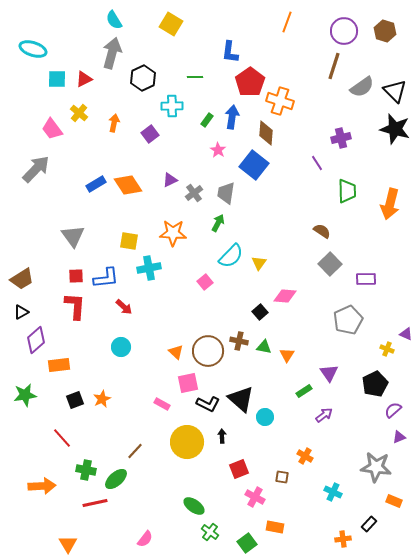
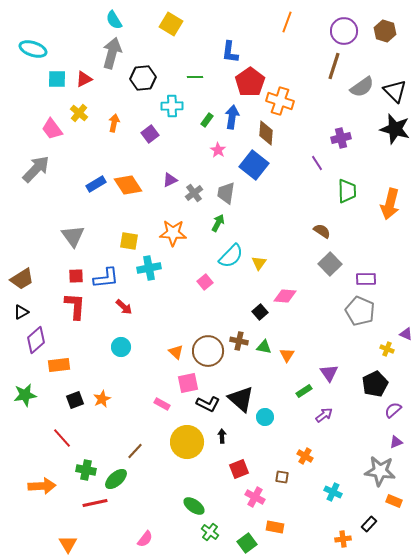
black hexagon at (143, 78): rotated 20 degrees clockwise
gray pentagon at (348, 320): moved 12 px right, 9 px up; rotated 24 degrees counterclockwise
purple triangle at (399, 437): moved 3 px left, 5 px down
gray star at (376, 467): moved 4 px right, 4 px down
